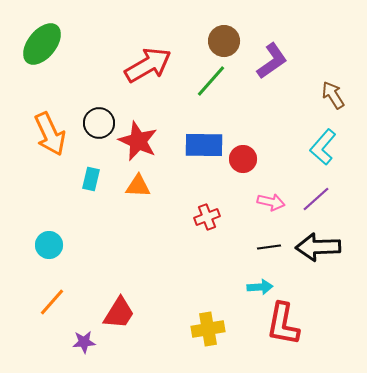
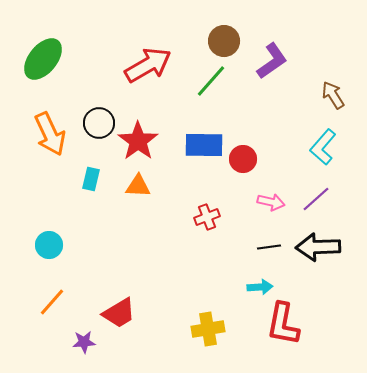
green ellipse: moved 1 px right, 15 px down
red star: rotated 12 degrees clockwise
red trapezoid: rotated 27 degrees clockwise
